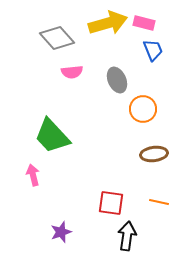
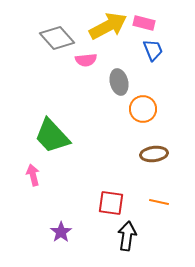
yellow arrow: moved 3 px down; rotated 12 degrees counterclockwise
pink semicircle: moved 14 px right, 12 px up
gray ellipse: moved 2 px right, 2 px down; rotated 10 degrees clockwise
purple star: rotated 15 degrees counterclockwise
